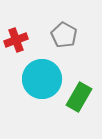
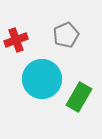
gray pentagon: moved 2 px right; rotated 20 degrees clockwise
